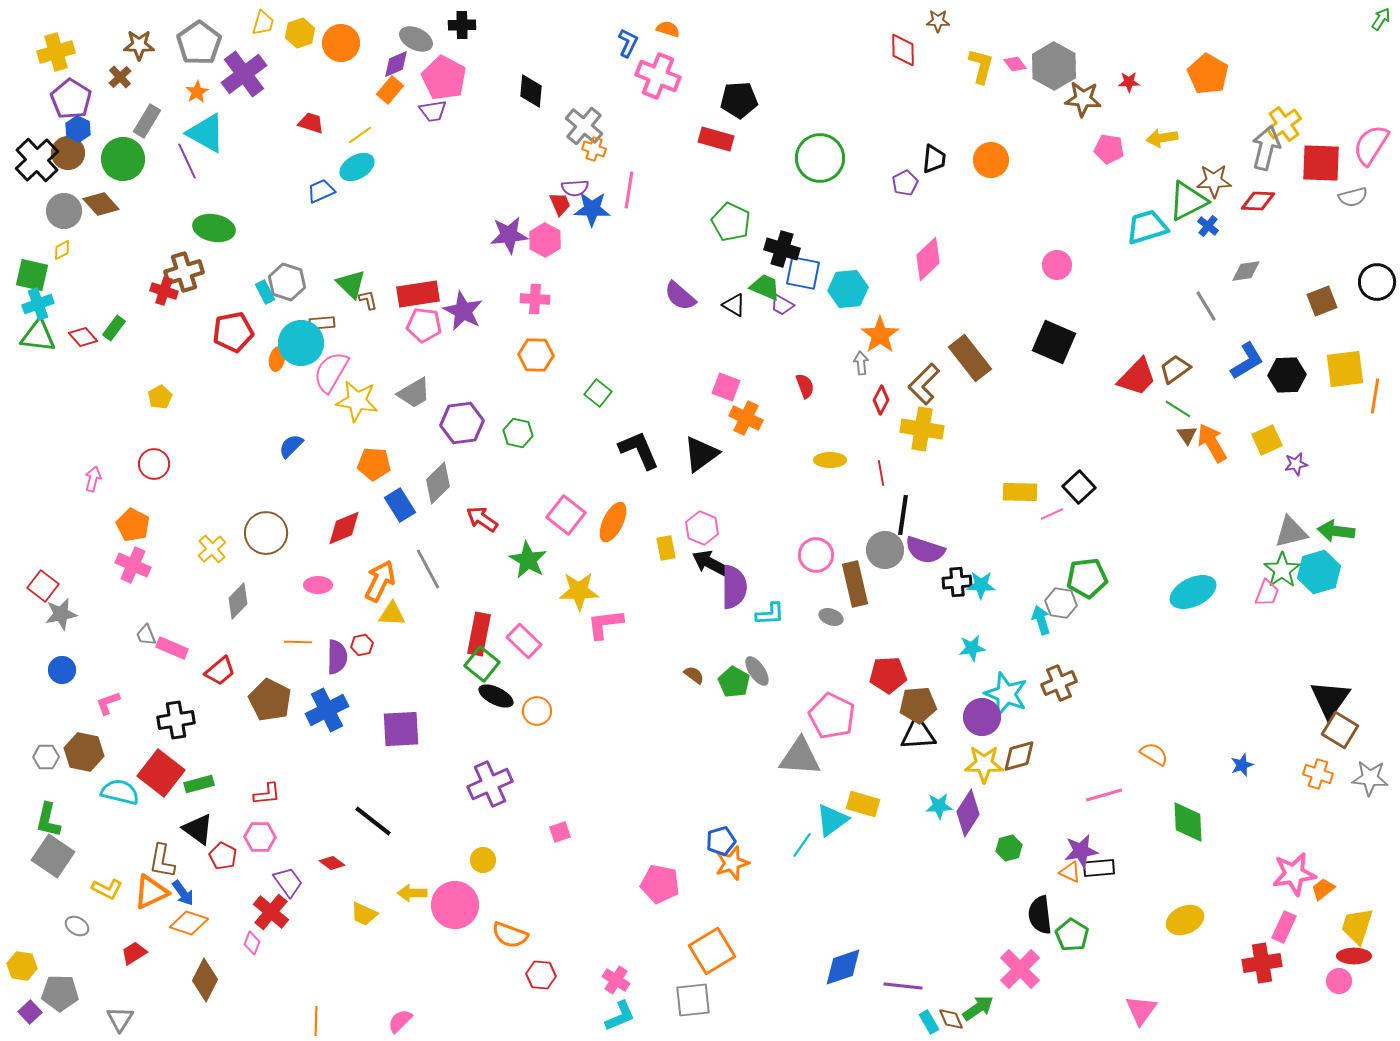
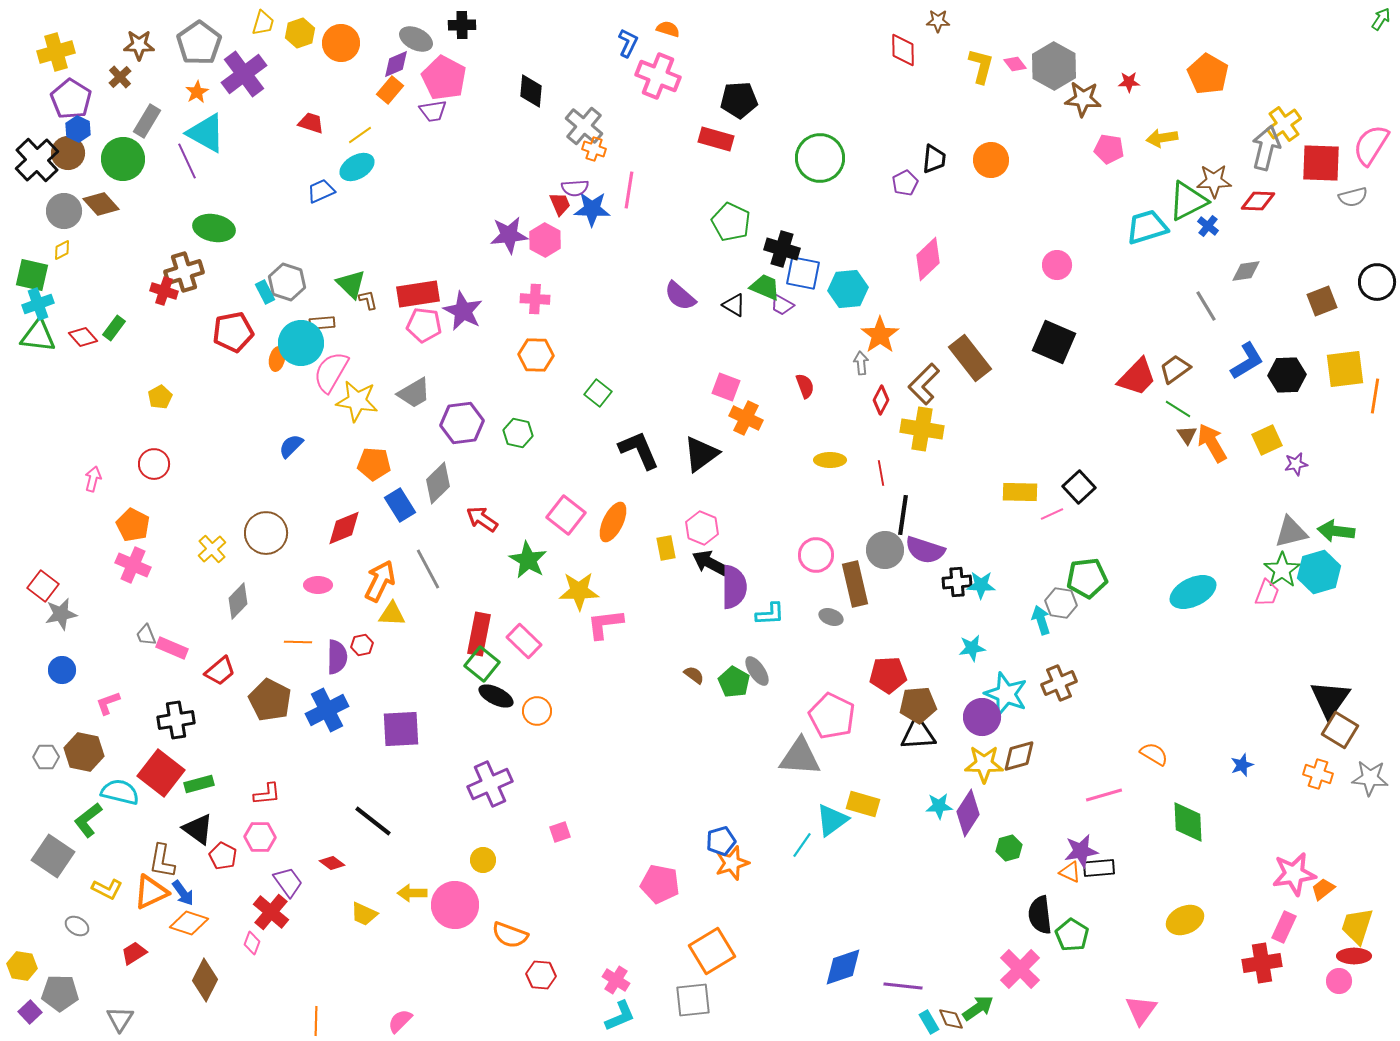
green L-shape at (48, 820): moved 40 px right; rotated 39 degrees clockwise
